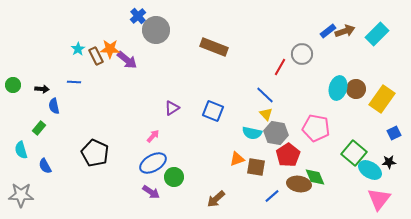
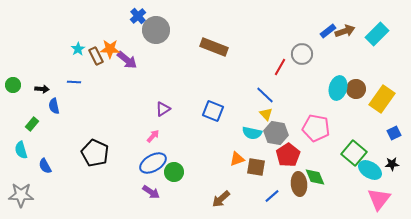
purple triangle at (172, 108): moved 9 px left, 1 px down
green rectangle at (39, 128): moved 7 px left, 4 px up
black star at (389, 162): moved 3 px right, 2 px down
green circle at (174, 177): moved 5 px up
brown ellipse at (299, 184): rotated 75 degrees clockwise
brown arrow at (216, 199): moved 5 px right
